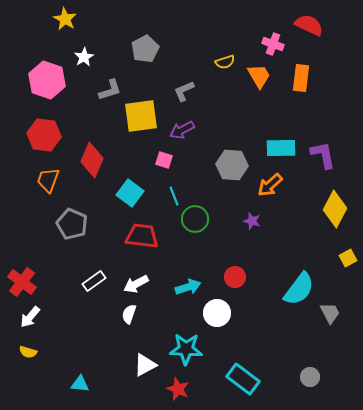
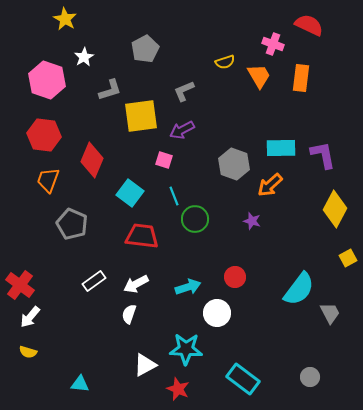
gray hexagon at (232, 165): moved 2 px right, 1 px up; rotated 16 degrees clockwise
red cross at (22, 282): moved 2 px left, 3 px down
